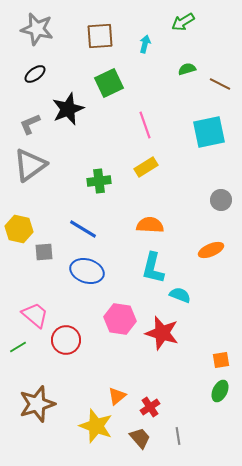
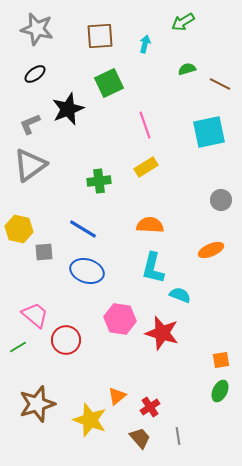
yellow star: moved 6 px left, 6 px up
